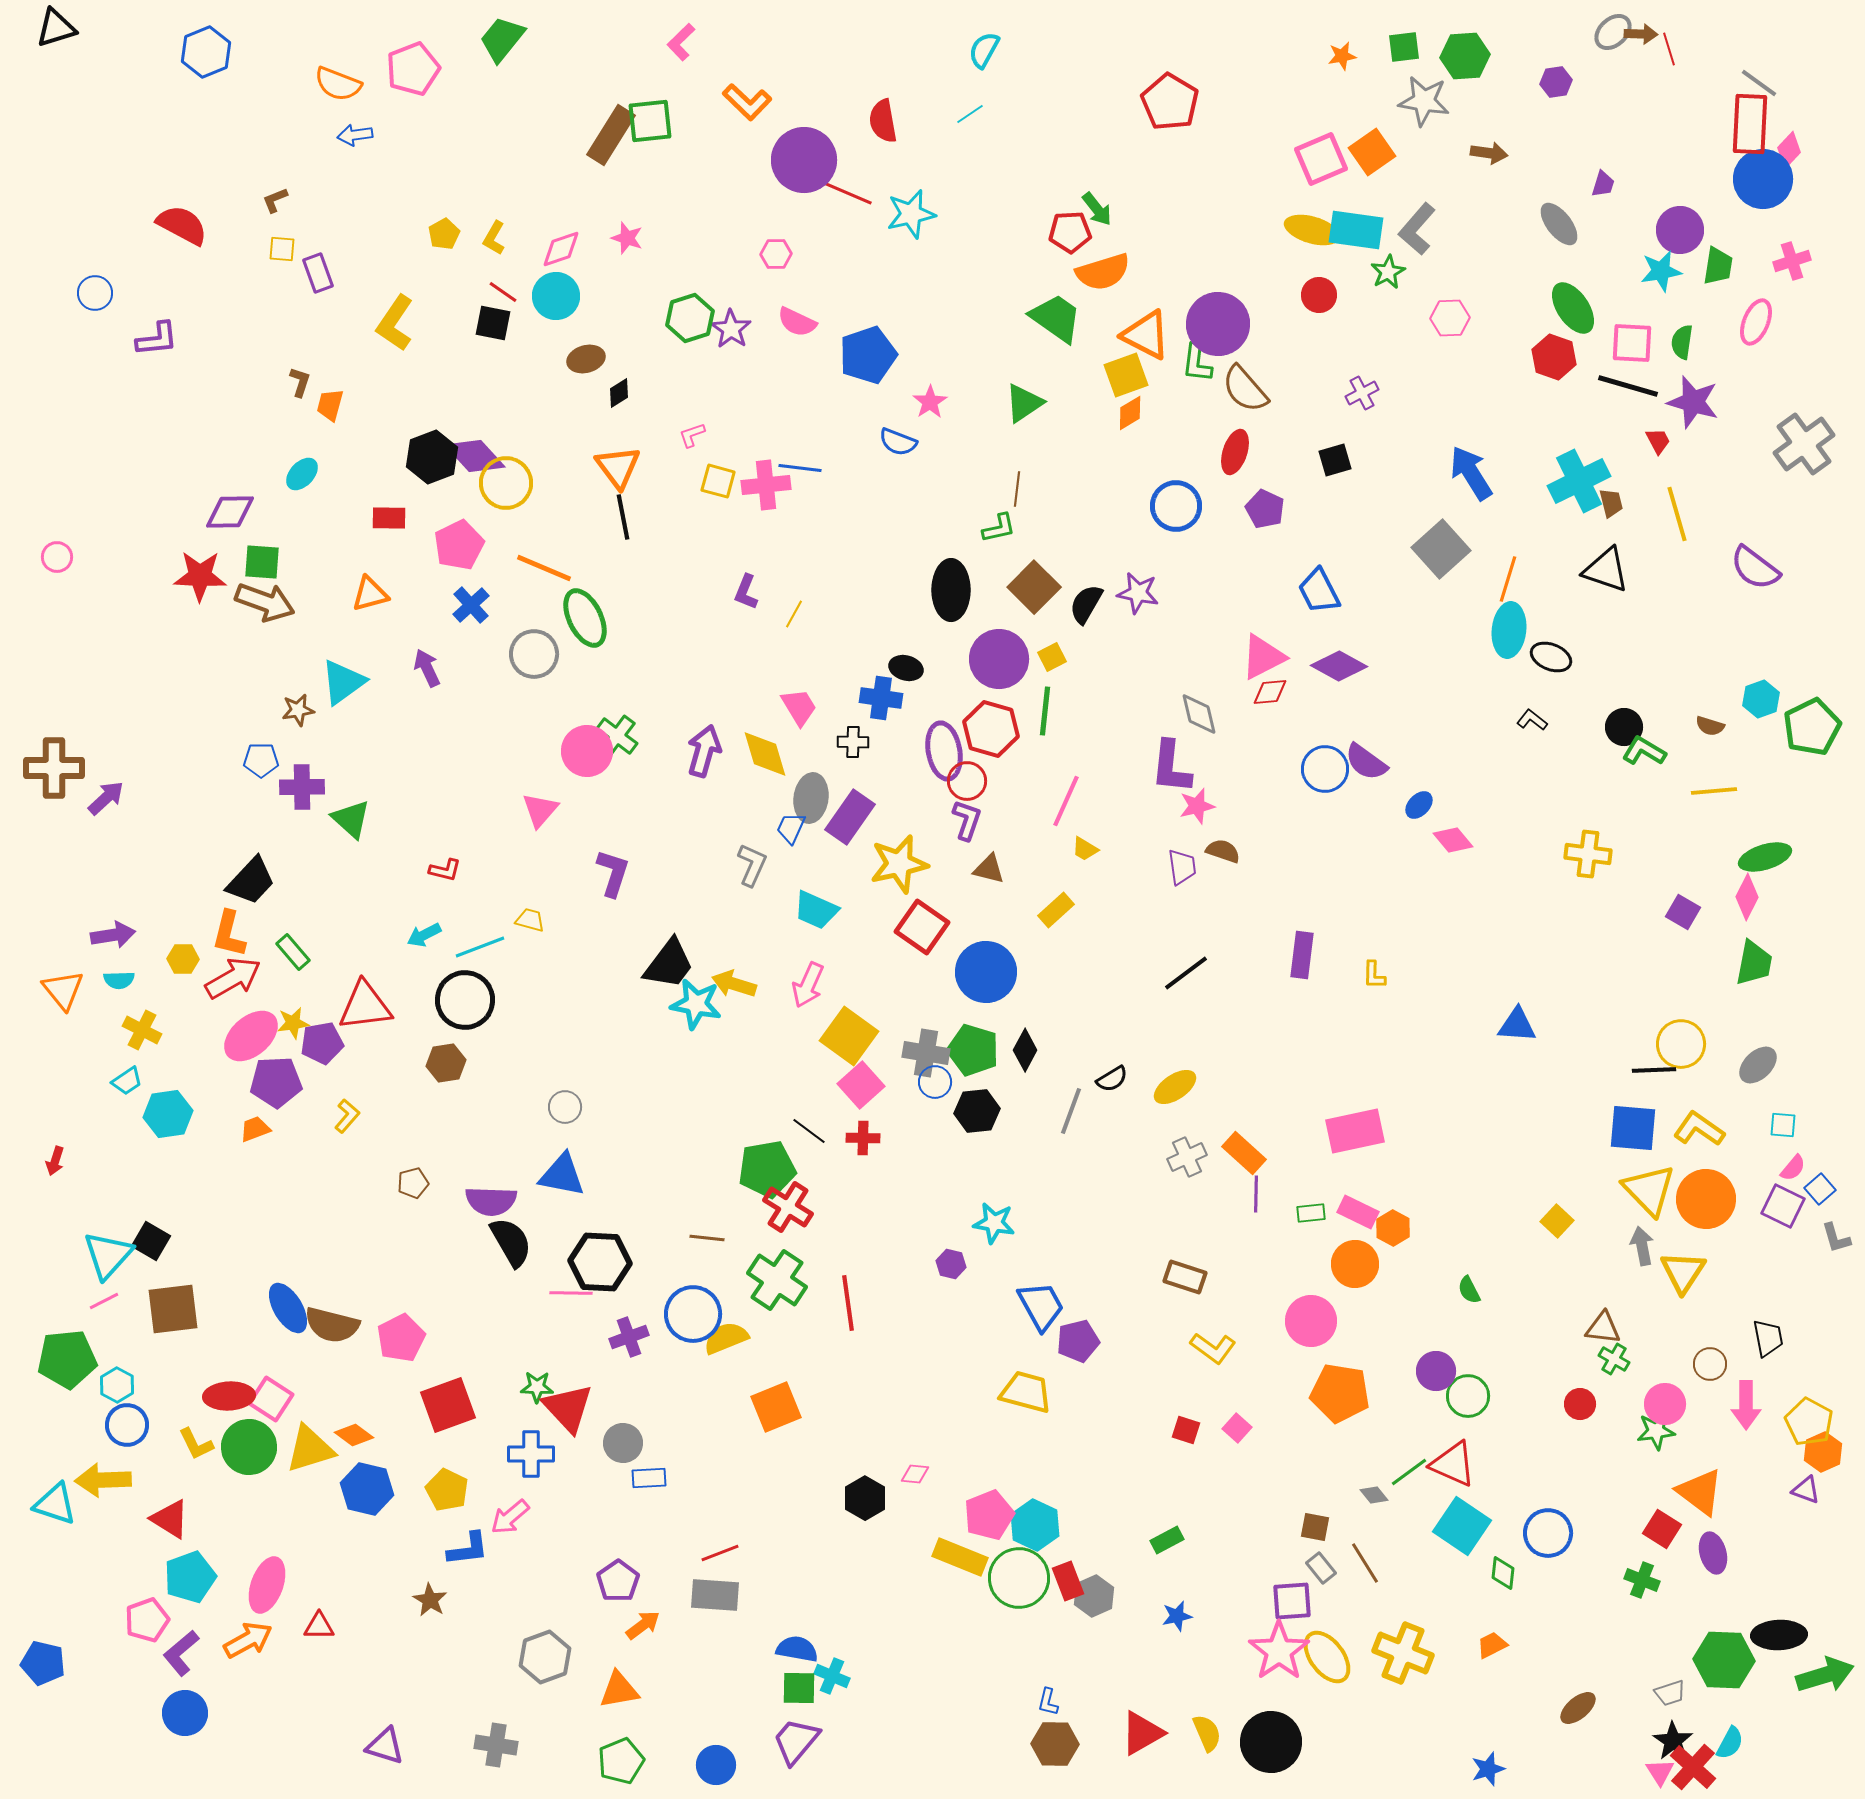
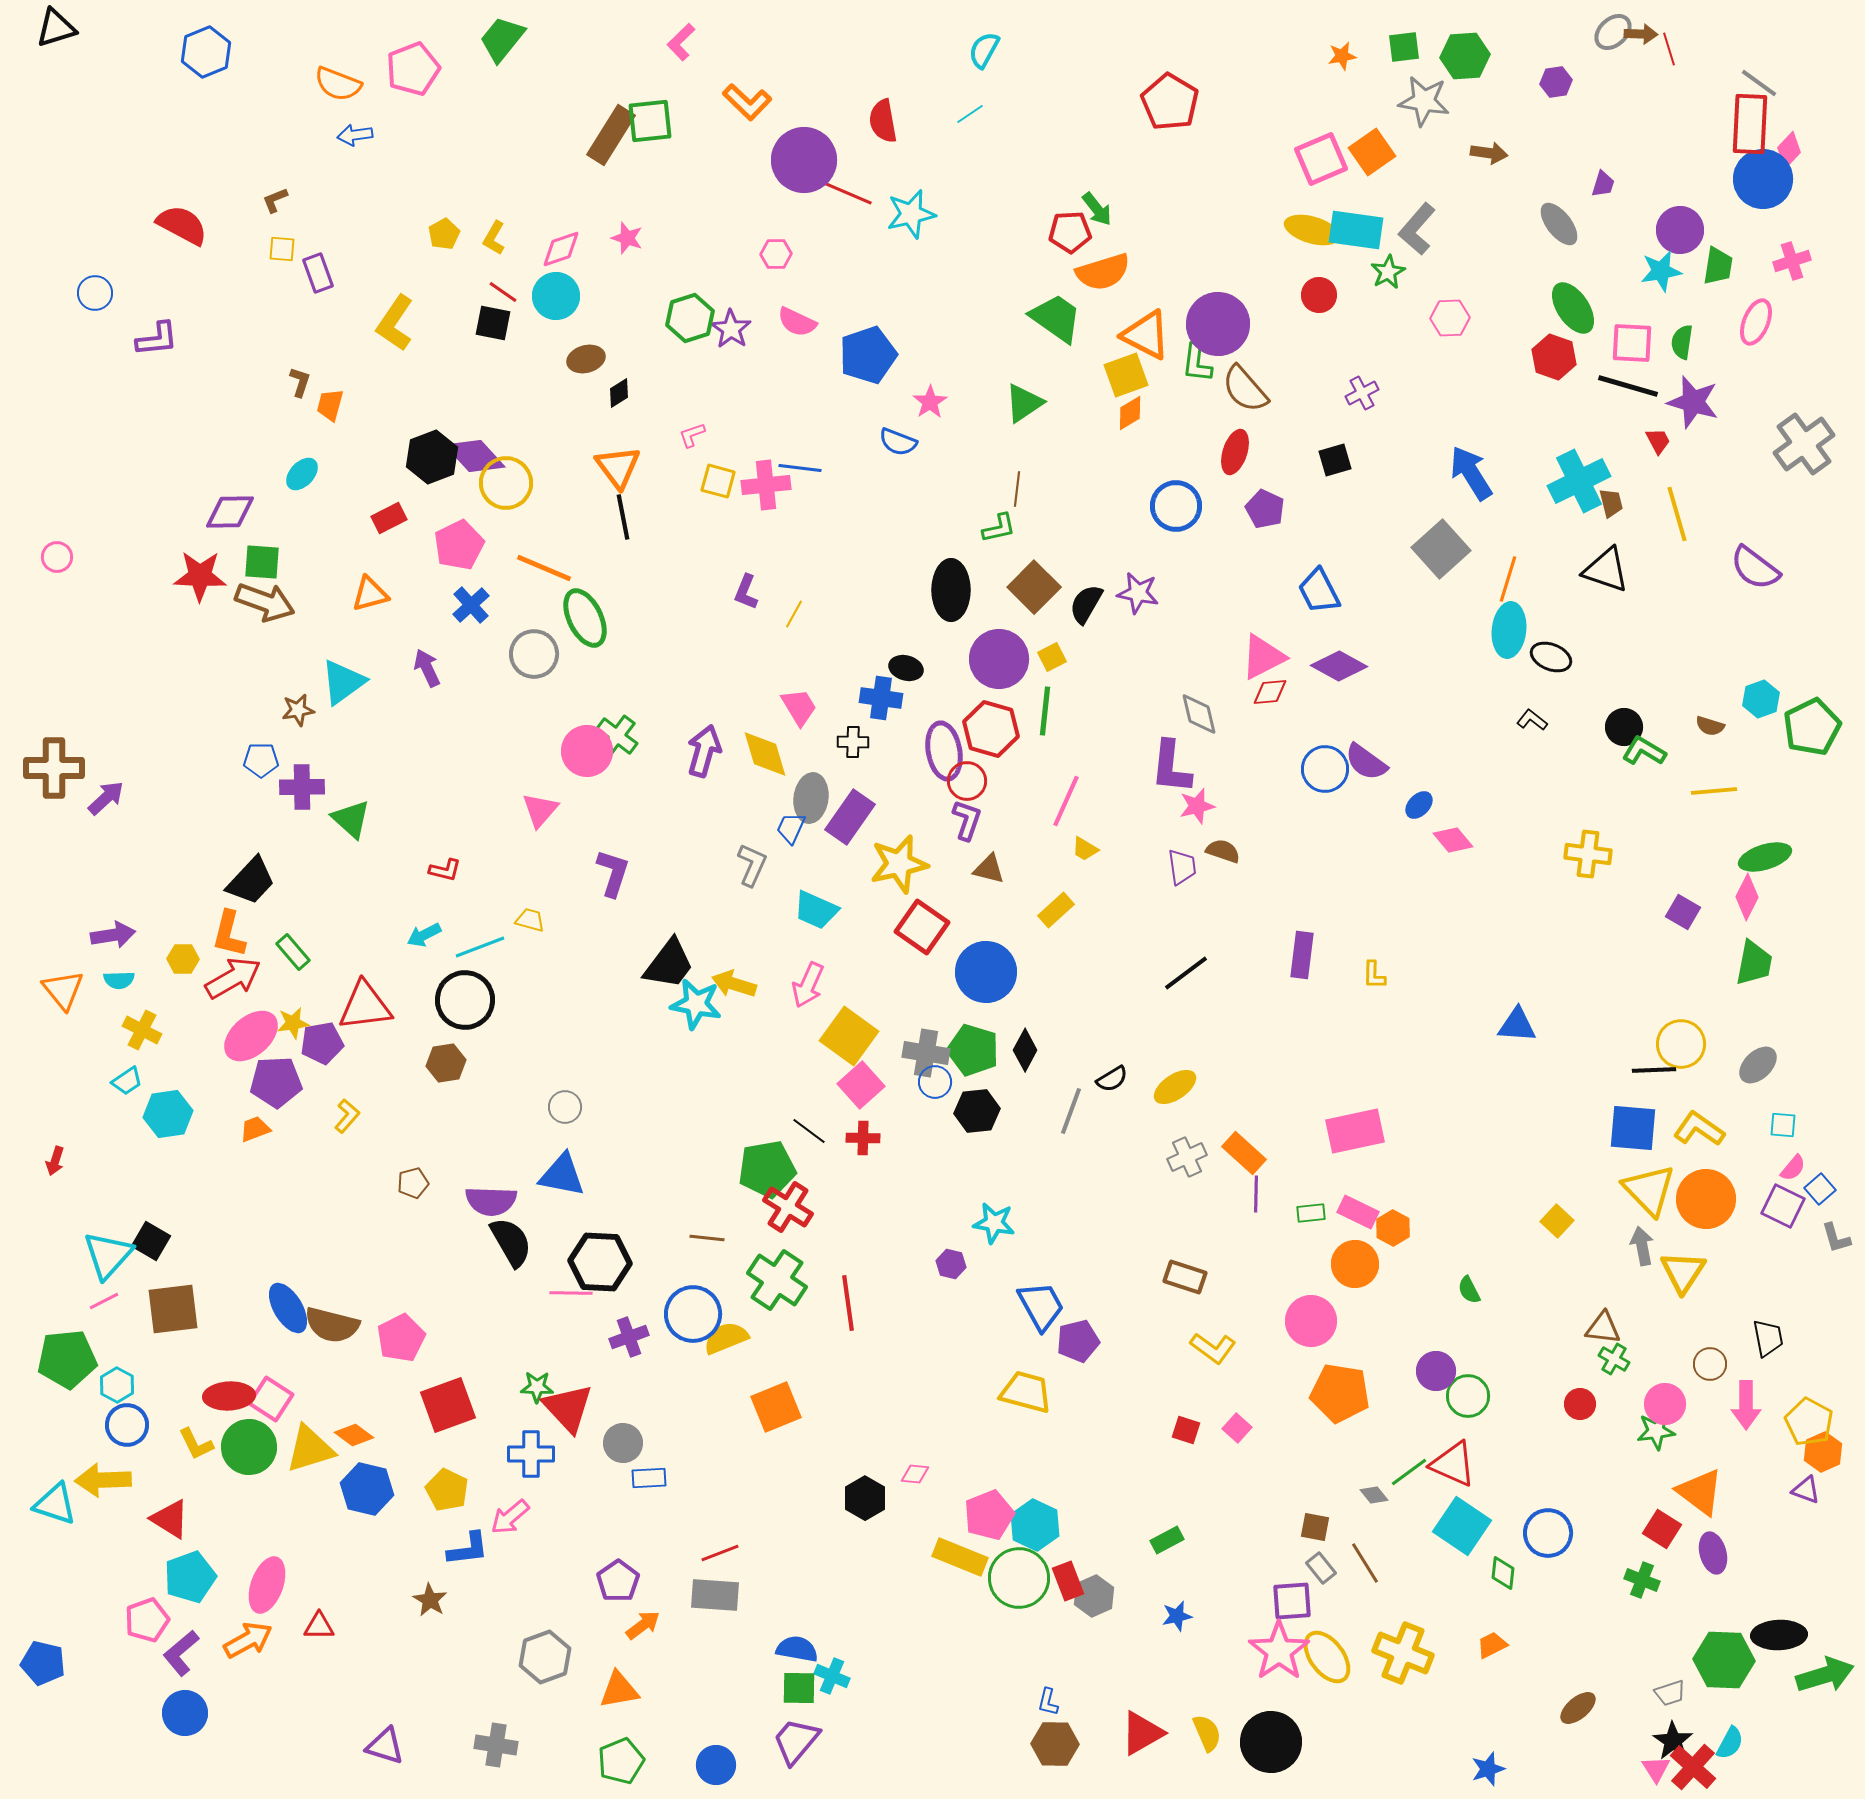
red rectangle at (389, 518): rotated 28 degrees counterclockwise
pink triangle at (1660, 1772): moved 4 px left, 3 px up
